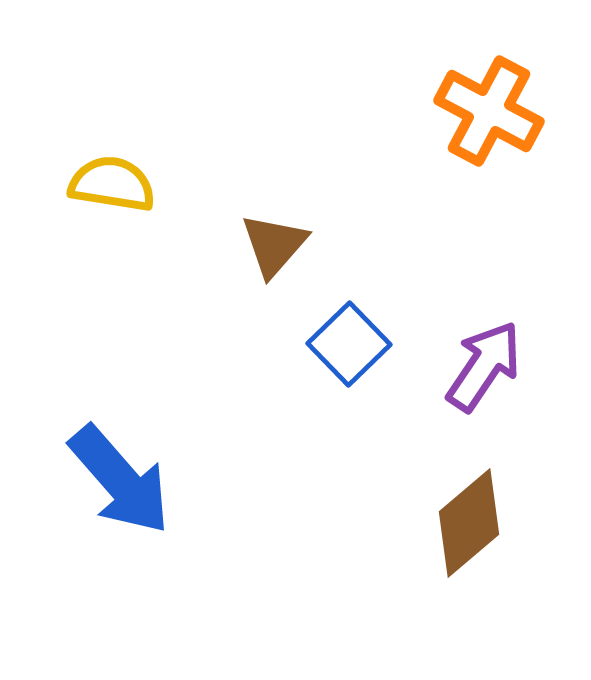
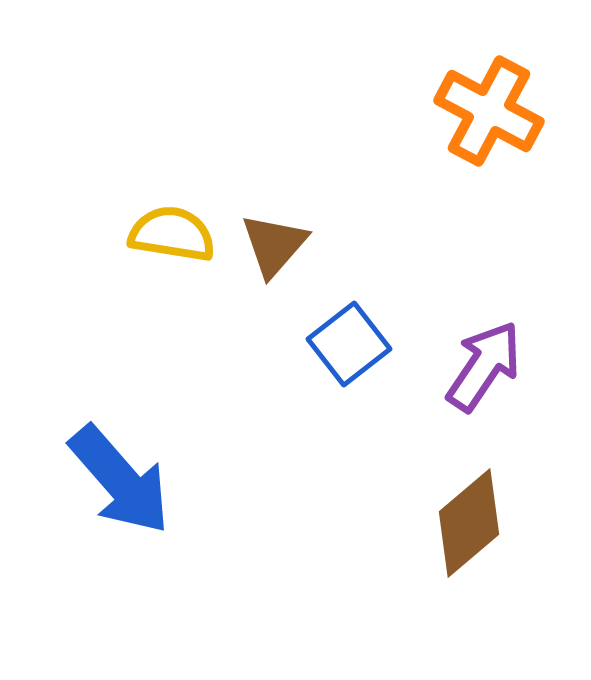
yellow semicircle: moved 60 px right, 50 px down
blue square: rotated 6 degrees clockwise
